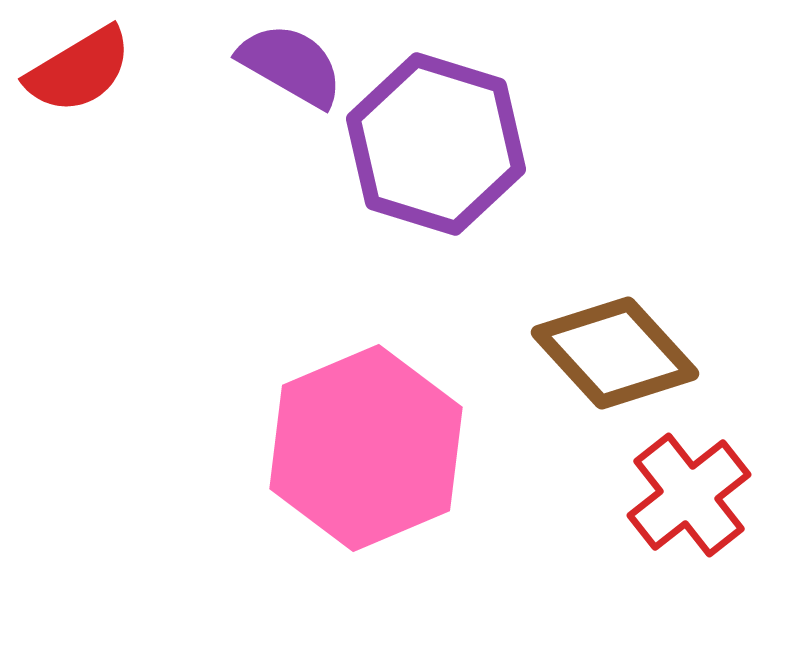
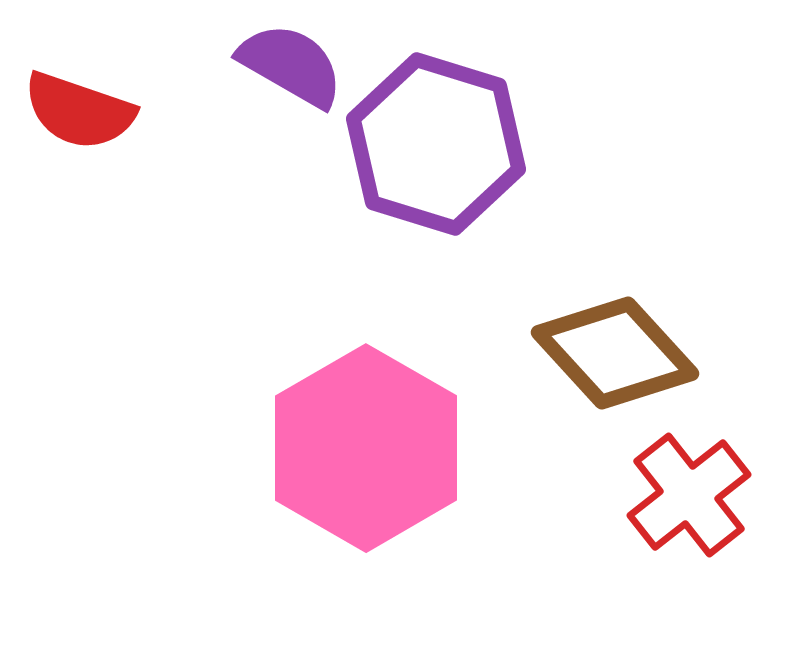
red semicircle: moved 41 px down; rotated 50 degrees clockwise
pink hexagon: rotated 7 degrees counterclockwise
